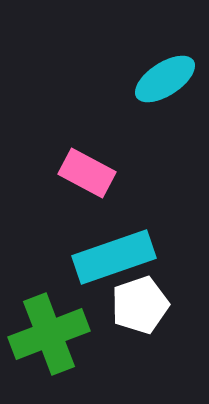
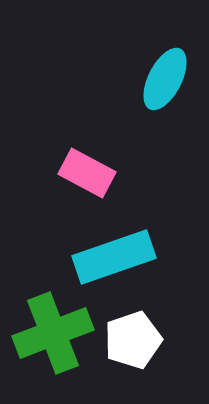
cyan ellipse: rotated 30 degrees counterclockwise
white pentagon: moved 7 px left, 35 px down
green cross: moved 4 px right, 1 px up
